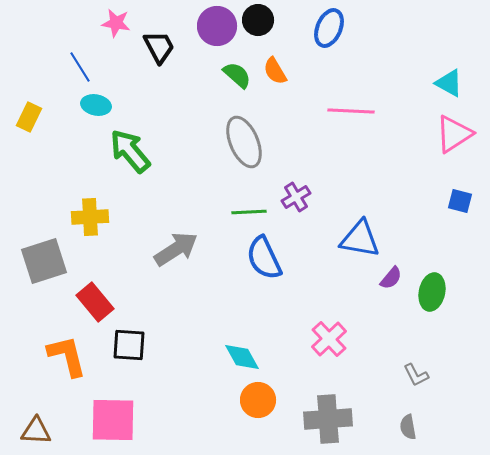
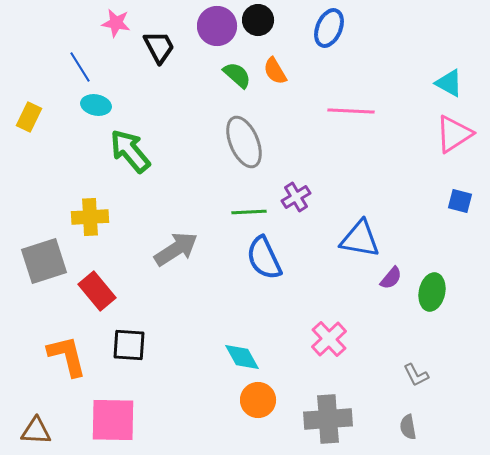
red rectangle: moved 2 px right, 11 px up
